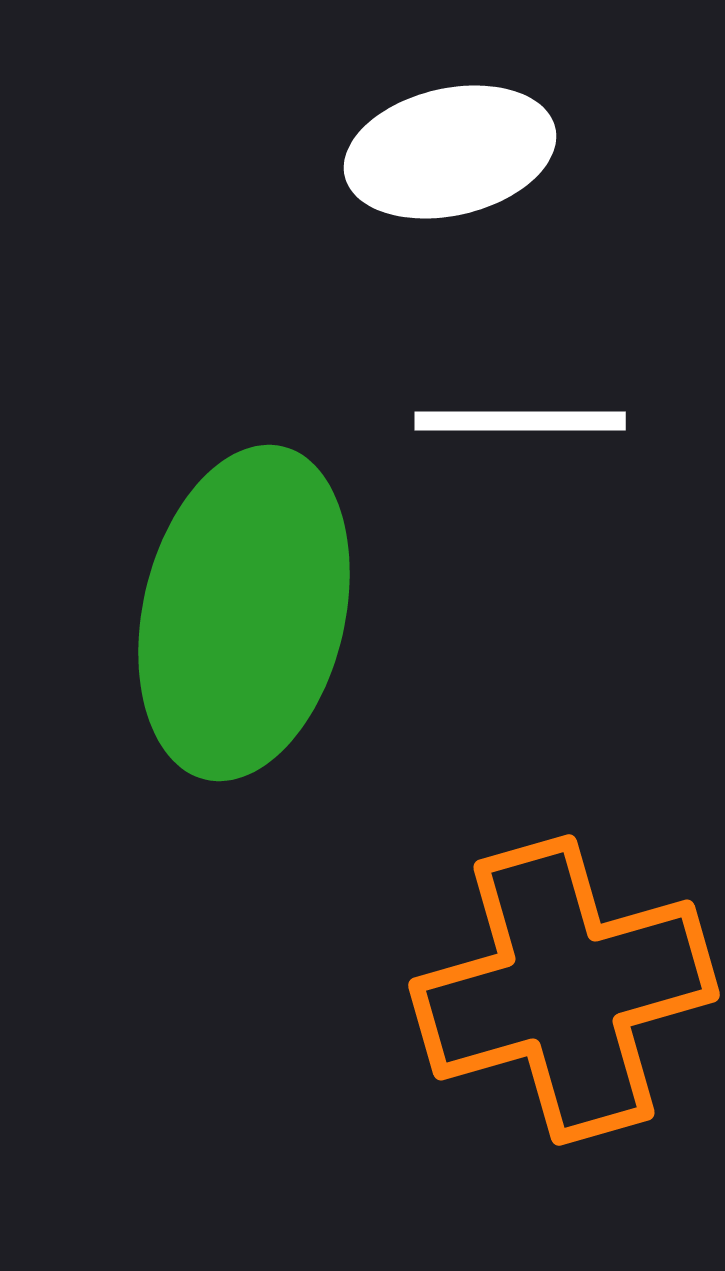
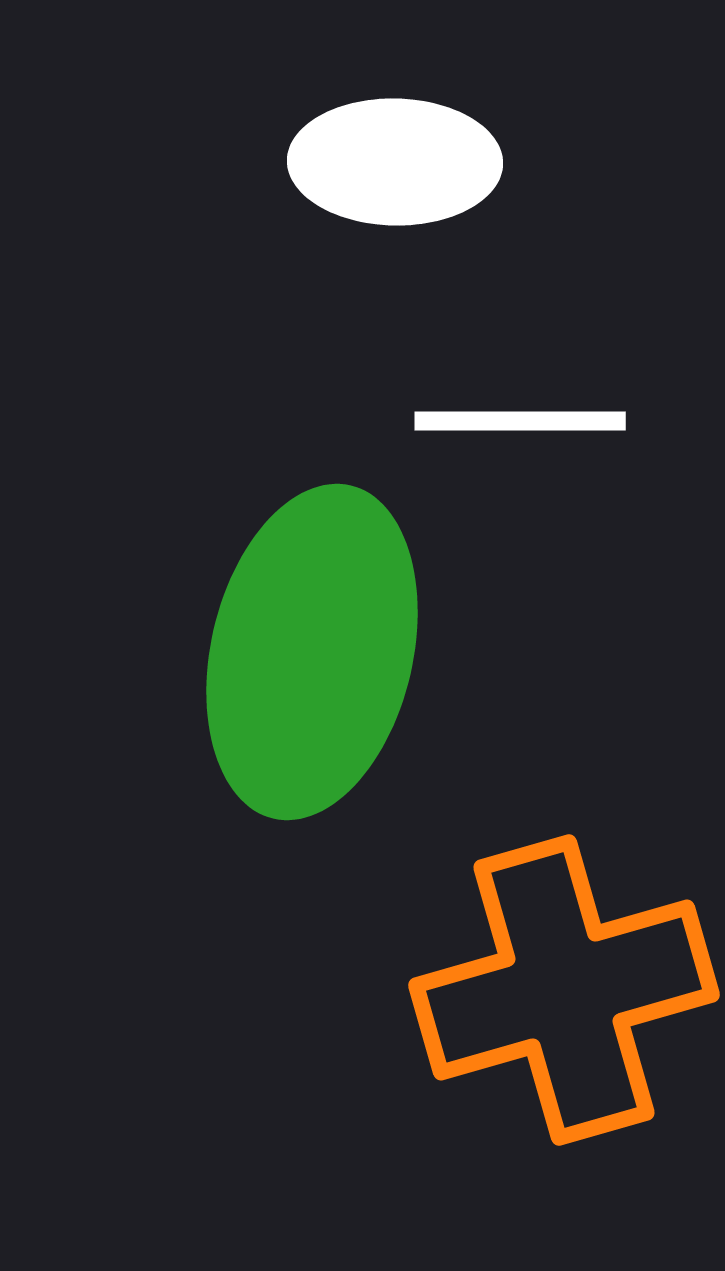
white ellipse: moved 55 px left, 10 px down; rotated 14 degrees clockwise
green ellipse: moved 68 px right, 39 px down
